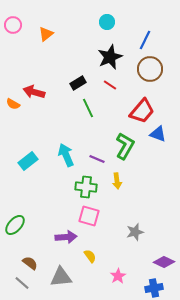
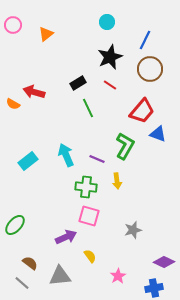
gray star: moved 2 px left, 2 px up
purple arrow: rotated 20 degrees counterclockwise
gray triangle: moved 1 px left, 1 px up
